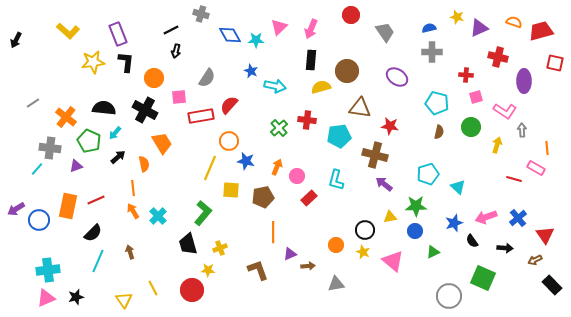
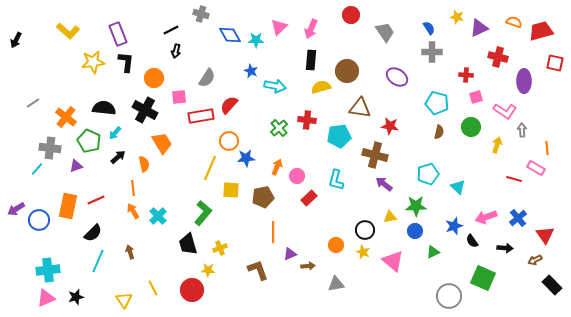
blue semicircle at (429, 28): rotated 72 degrees clockwise
blue star at (246, 161): moved 3 px up; rotated 18 degrees counterclockwise
blue star at (454, 223): moved 3 px down
